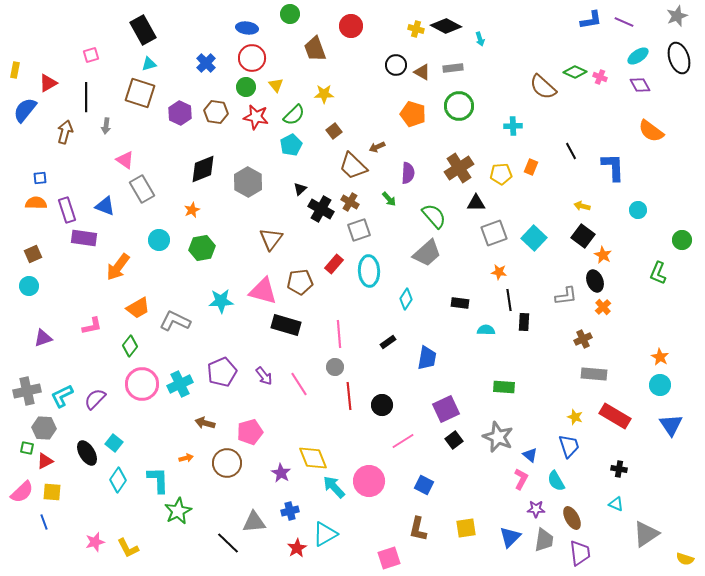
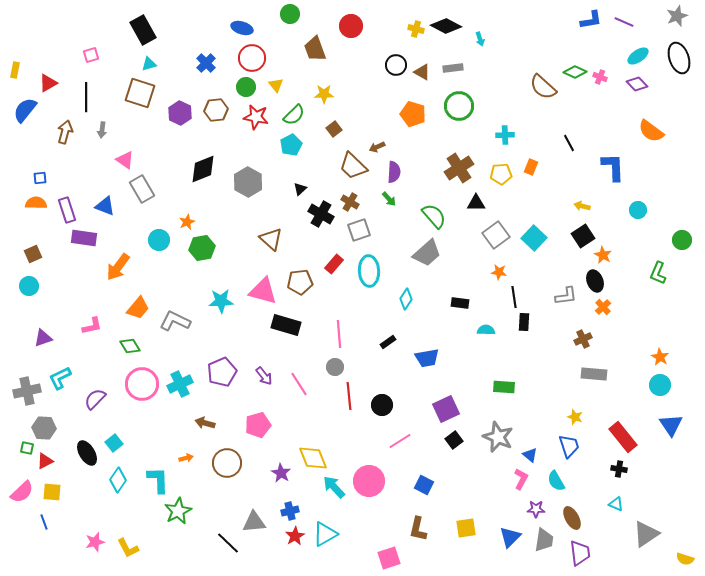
blue ellipse at (247, 28): moved 5 px left; rotated 10 degrees clockwise
purple diamond at (640, 85): moved 3 px left, 1 px up; rotated 15 degrees counterclockwise
brown hexagon at (216, 112): moved 2 px up; rotated 15 degrees counterclockwise
gray arrow at (106, 126): moved 4 px left, 4 px down
cyan cross at (513, 126): moved 8 px left, 9 px down
brown square at (334, 131): moved 2 px up
black line at (571, 151): moved 2 px left, 8 px up
purple semicircle at (408, 173): moved 14 px left, 1 px up
black cross at (321, 209): moved 5 px down
orange star at (192, 210): moved 5 px left, 12 px down
gray square at (494, 233): moved 2 px right, 2 px down; rotated 16 degrees counterclockwise
black square at (583, 236): rotated 20 degrees clockwise
brown triangle at (271, 239): rotated 25 degrees counterclockwise
black line at (509, 300): moved 5 px right, 3 px up
orange trapezoid at (138, 308): rotated 20 degrees counterclockwise
green diamond at (130, 346): rotated 70 degrees counterclockwise
blue trapezoid at (427, 358): rotated 70 degrees clockwise
cyan L-shape at (62, 396): moved 2 px left, 18 px up
red rectangle at (615, 416): moved 8 px right, 21 px down; rotated 20 degrees clockwise
pink pentagon at (250, 432): moved 8 px right, 7 px up
pink line at (403, 441): moved 3 px left
cyan square at (114, 443): rotated 12 degrees clockwise
red star at (297, 548): moved 2 px left, 12 px up
